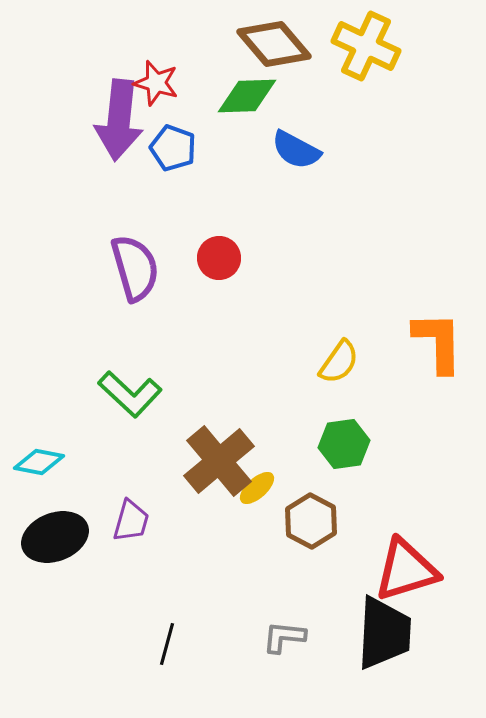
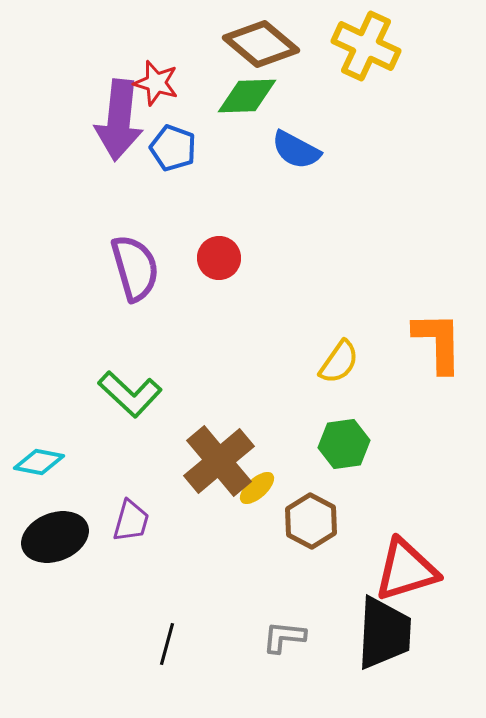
brown diamond: moved 13 px left; rotated 10 degrees counterclockwise
